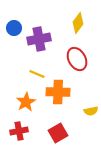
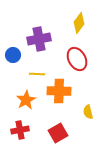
yellow diamond: moved 1 px right
blue circle: moved 1 px left, 27 px down
yellow line: rotated 21 degrees counterclockwise
orange cross: moved 1 px right, 1 px up
orange star: moved 2 px up
yellow semicircle: moved 3 px left, 1 px down; rotated 88 degrees clockwise
red cross: moved 1 px right, 1 px up
